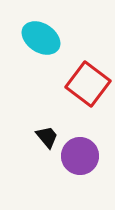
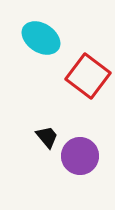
red square: moved 8 px up
